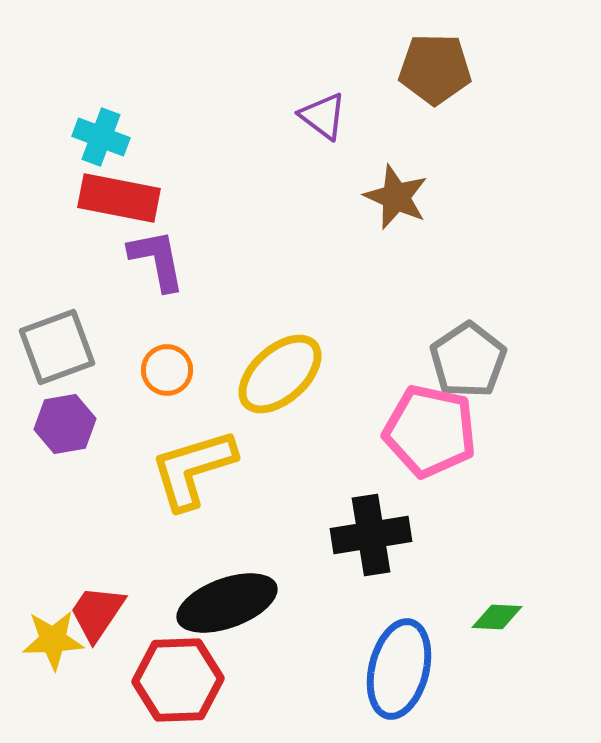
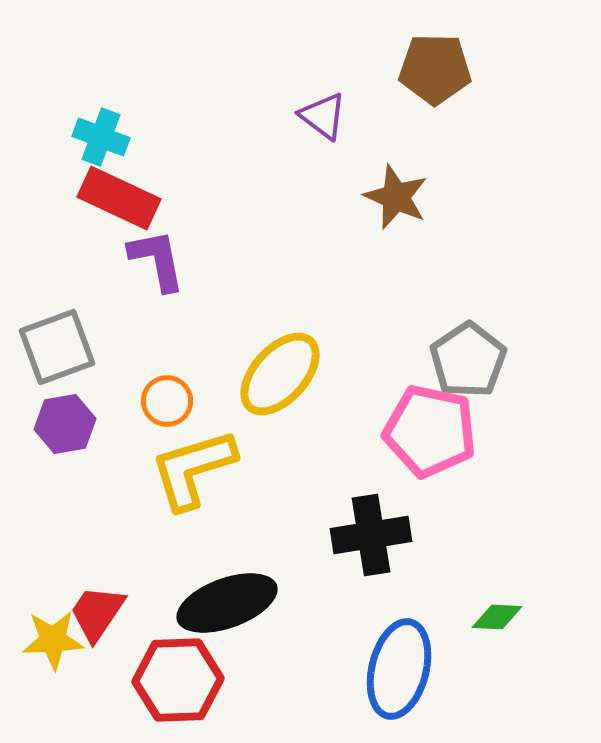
red rectangle: rotated 14 degrees clockwise
orange circle: moved 31 px down
yellow ellipse: rotated 6 degrees counterclockwise
